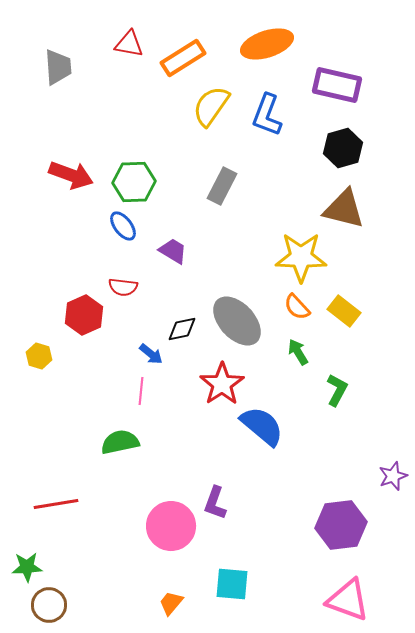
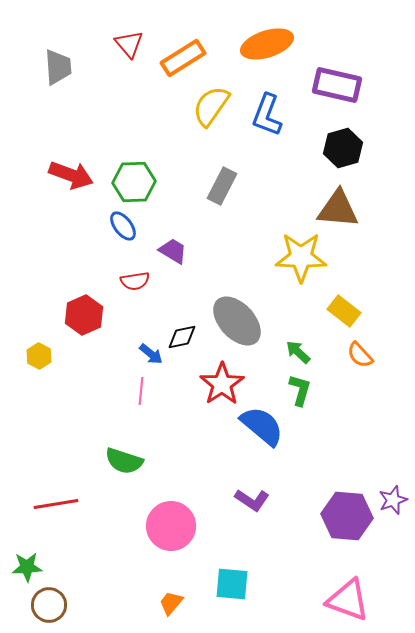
red triangle: rotated 40 degrees clockwise
brown triangle: moved 6 px left; rotated 9 degrees counterclockwise
red semicircle: moved 12 px right, 6 px up; rotated 16 degrees counterclockwise
orange semicircle: moved 63 px right, 48 px down
black diamond: moved 8 px down
green arrow: rotated 16 degrees counterclockwise
yellow hexagon: rotated 10 degrees clockwise
green L-shape: moved 37 px left; rotated 12 degrees counterclockwise
green semicircle: moved 4 px right, 19 px down; rotated 150 degrees counterclockwise
purple star: moved 24 px down
purple L-shape: moved 37 px right, 3 px up; rotated 76 degrees counterclockwise
purple hexagon: moved 6 px right, 9 px up; rotated 12 degrees clockwise
